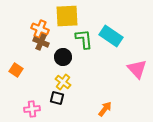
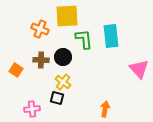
cyan rectangle: rotated 50 degrees clockwise
brown cross: moved 18 px down; rotated 21 degrees counterclockwise
pink triangle: moved 2 px right
orange arrow: rotated 28 degrees counterclockwise
